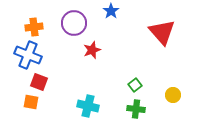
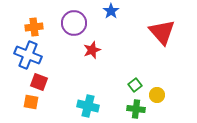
yellow circle: moved 16 px left
